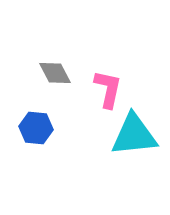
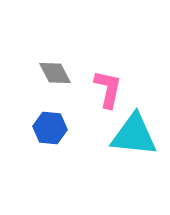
blue hexagon: moved 14 px right
cyan triangle: rotated 12 degrees clockwise
